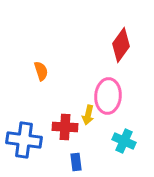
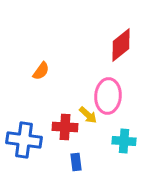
red diamond: rotated 16 degrees clockwise
orange semicircle: rotated 54 degrees clockwise
yellow arrow: rotated 60 degrees counterclockwise
cyan cross: rotated 20 degrees counterclockwise
